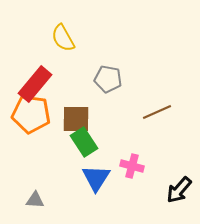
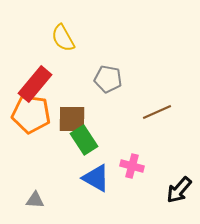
brown square: moved 4 px left
green rectangle: moved 2 px up
blue triangle: rotated 32 degrees counterclockwise
